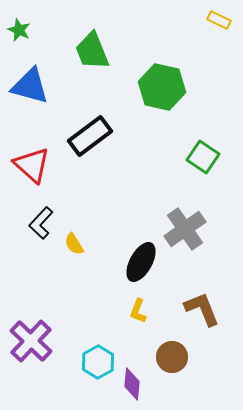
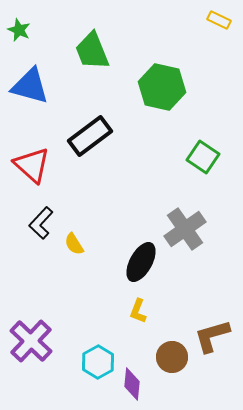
brown L-shape: moved 10 px right, 27 px down; rotated 84 degrees counterclockwise
